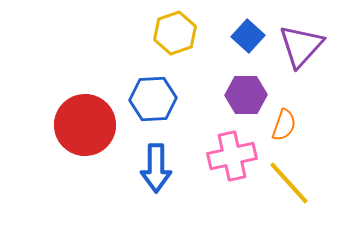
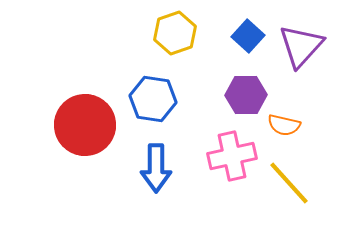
blue hexagon: rotated 12 degrees clockwise
orange semicircle: rotated 84 degrees clockwise
